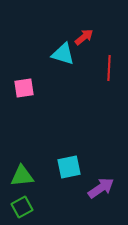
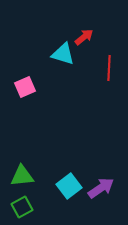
pink square: moved 1 px right, 1 px up; rotated 15 degrees counterclockwise
cyan square: moved 19 px down; rotated 25 degrees counterclockwise
